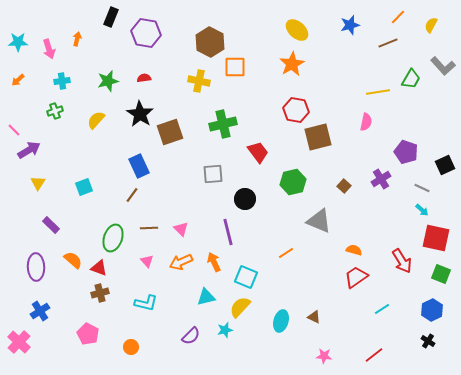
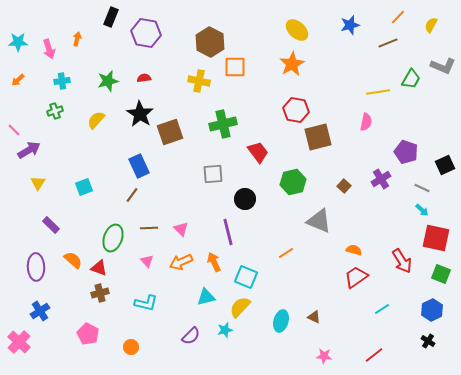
gray L-shape at (443, 66): rotated 25 degrees counterclockwise
